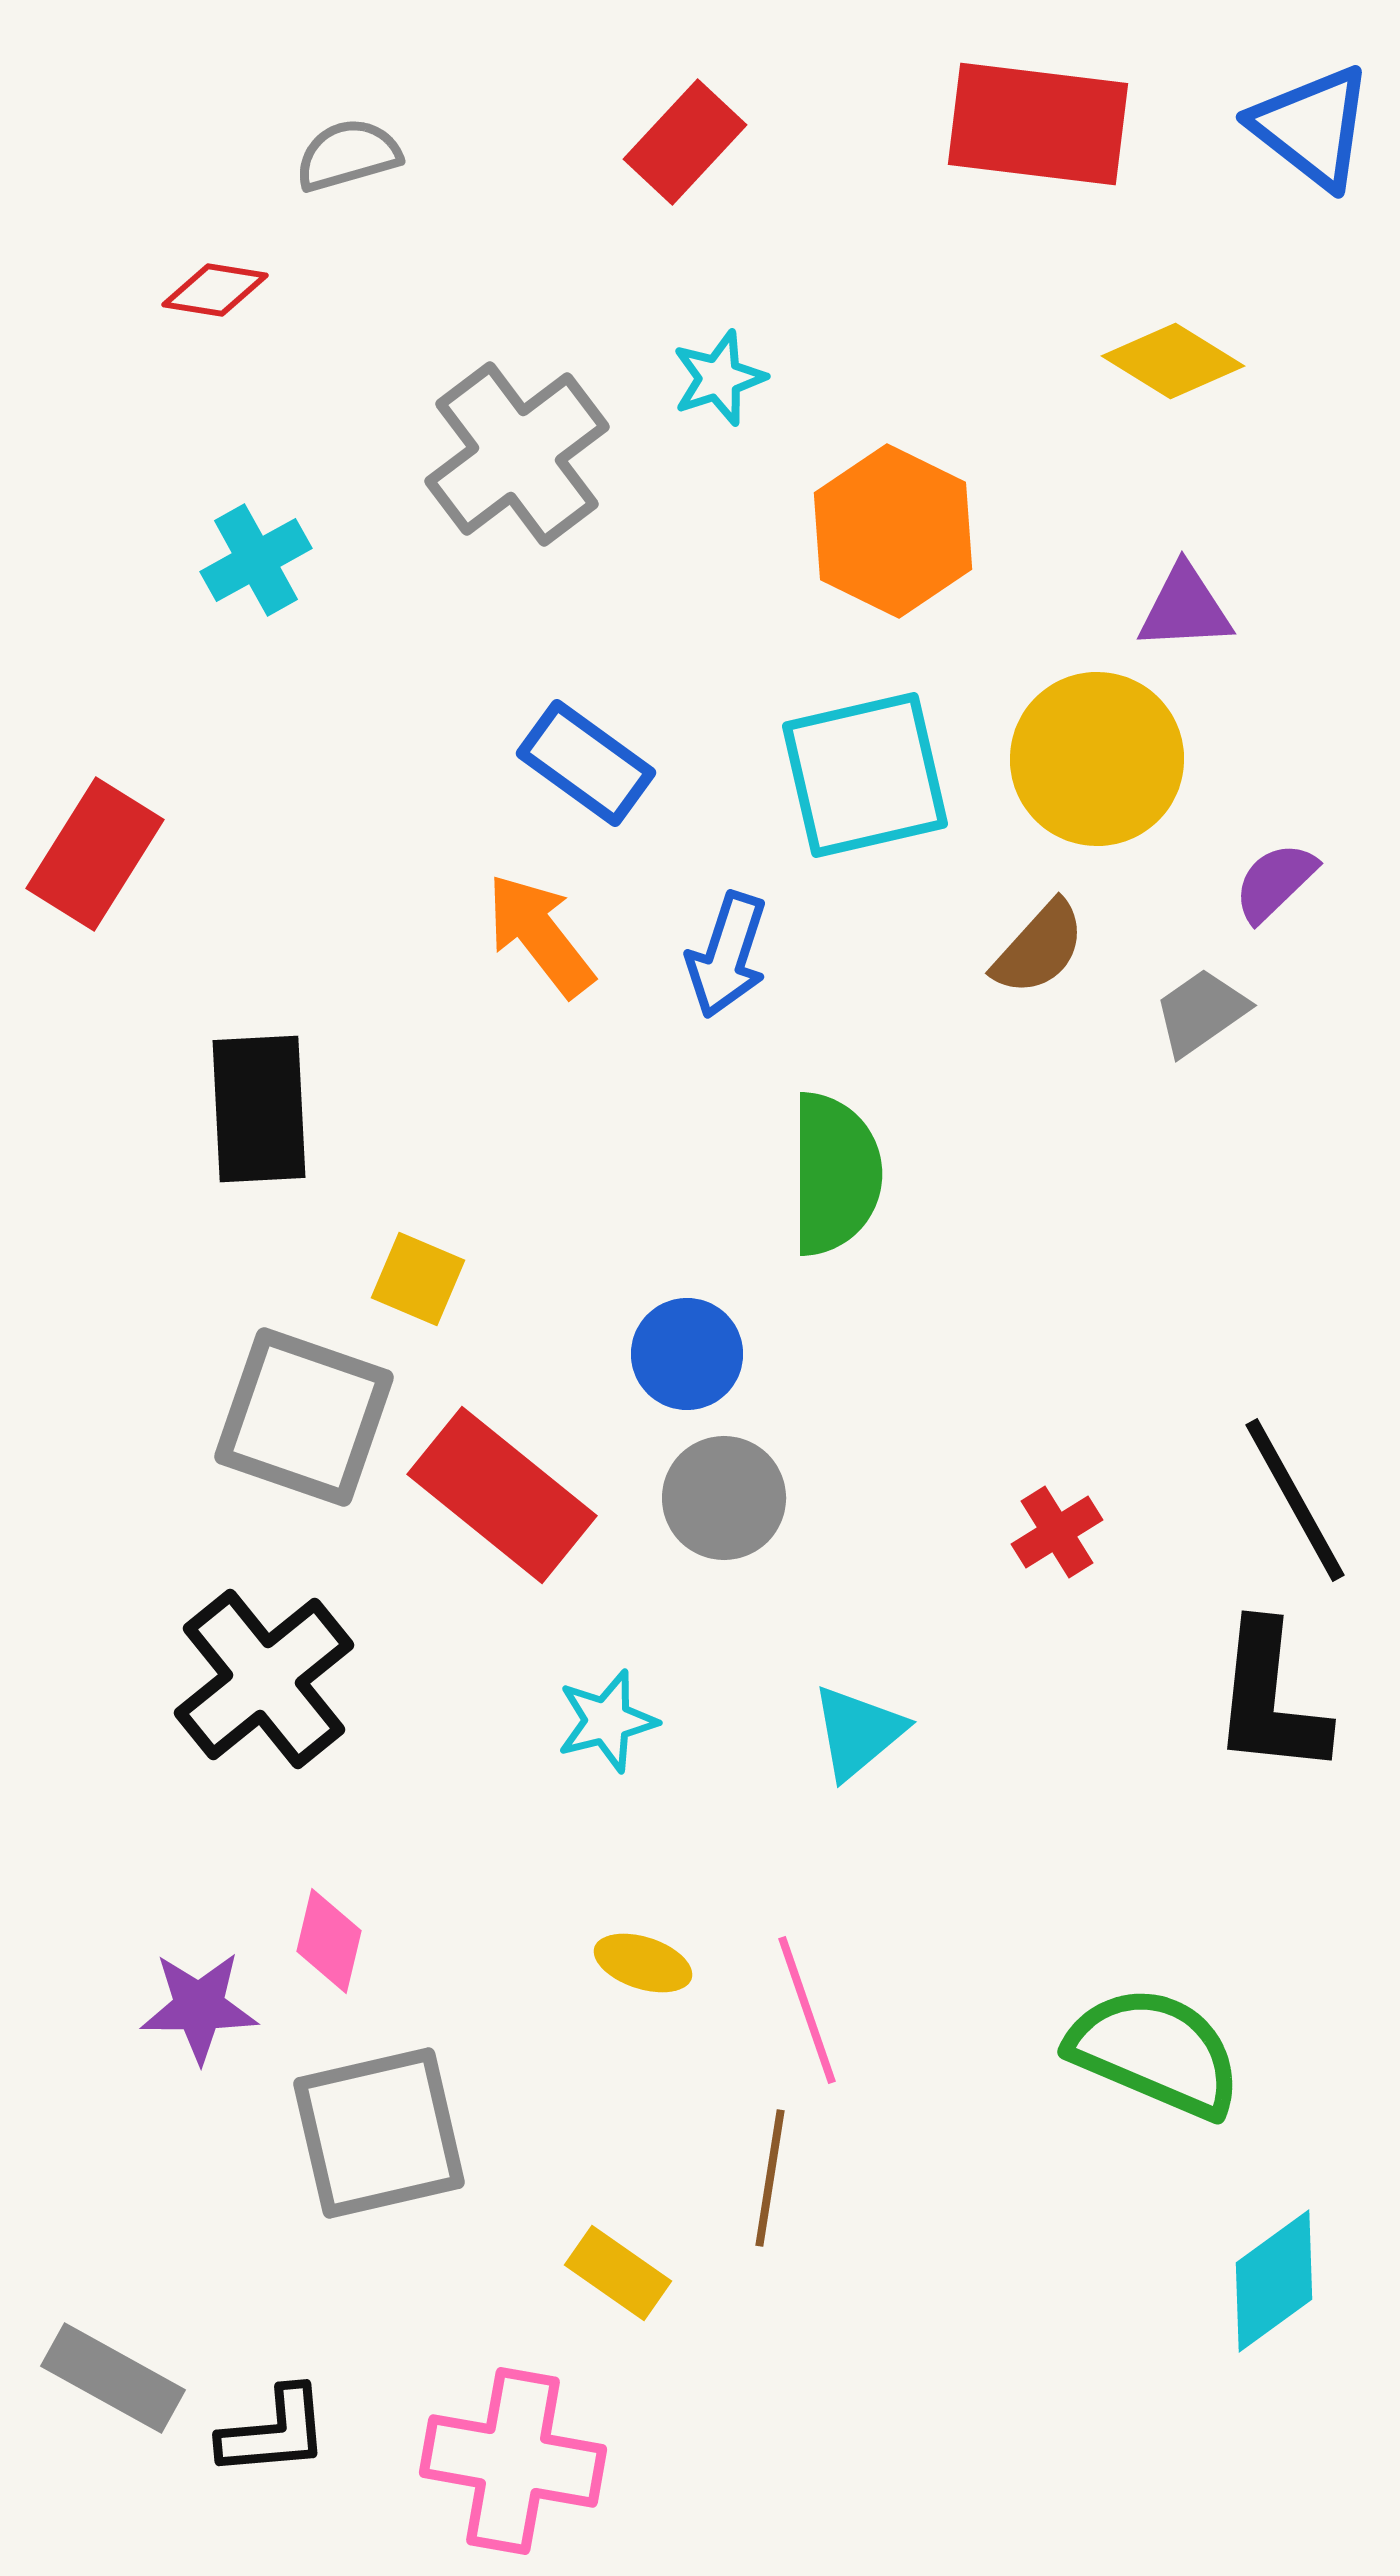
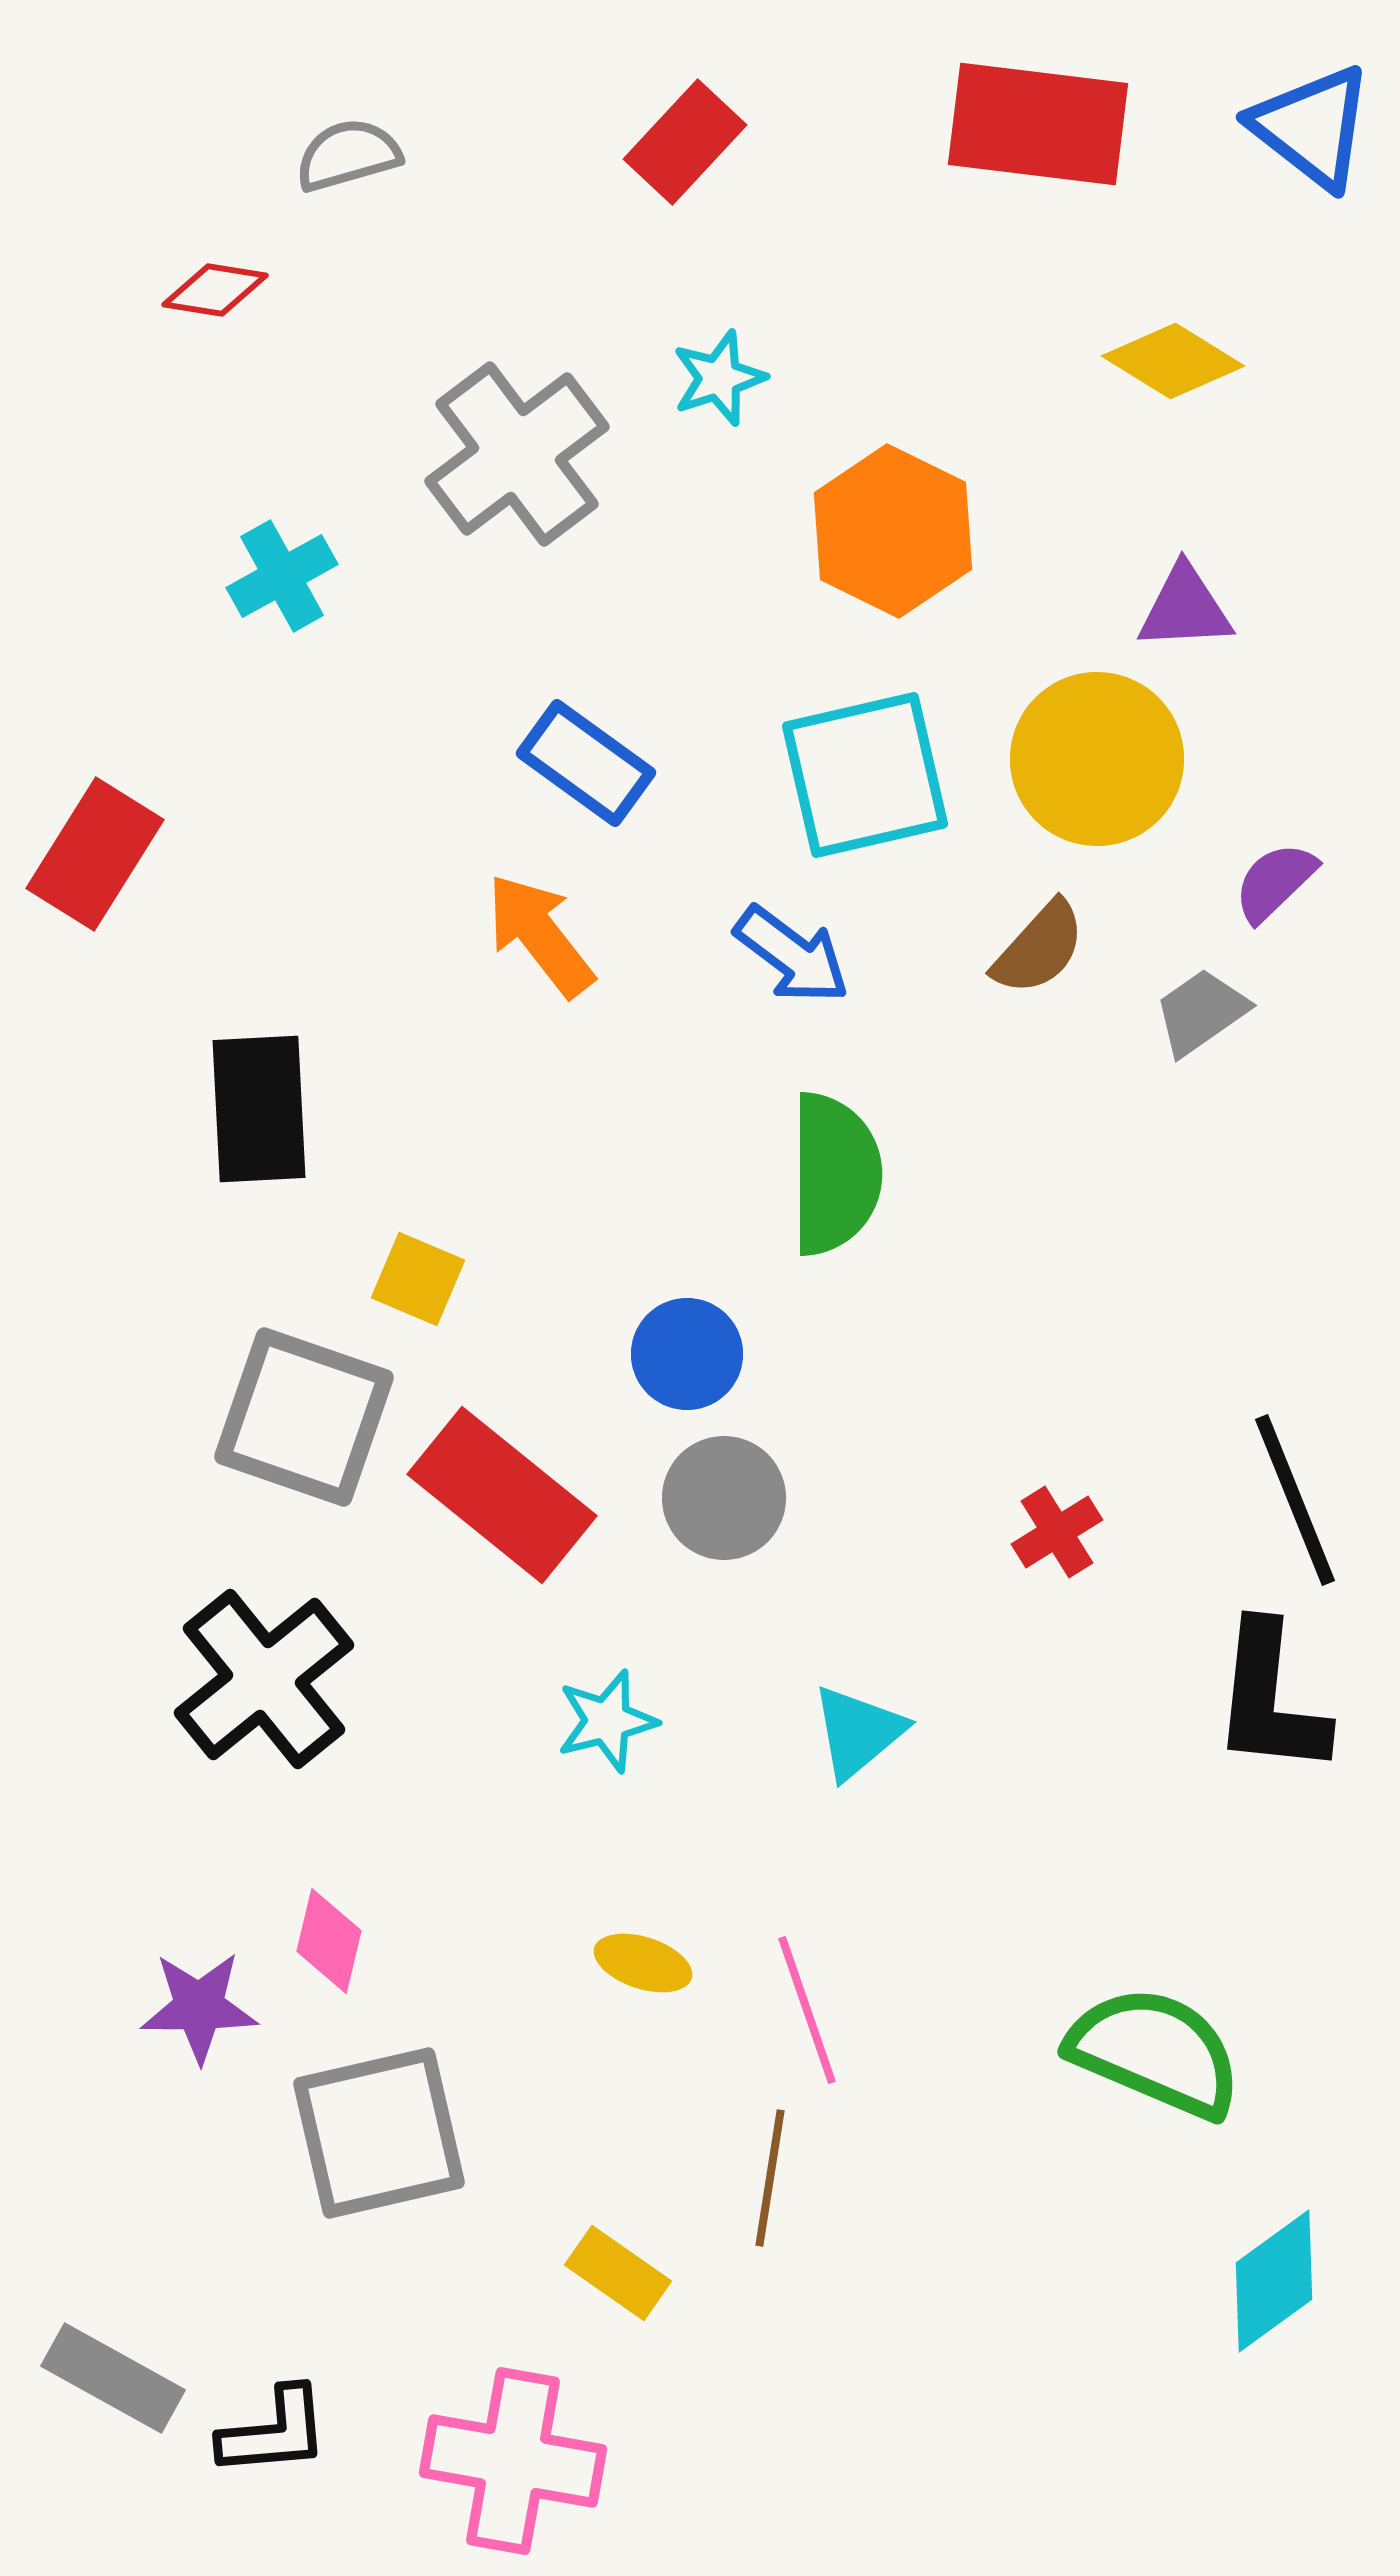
cyan cross at (256, 560): moved 26 px right, 16 px down
blue arrow at (727, 955): moved 65 px right; rotated 71 degrees counterclockwise
black line at (1295, 1500): rotated 7 degrees clockwise
